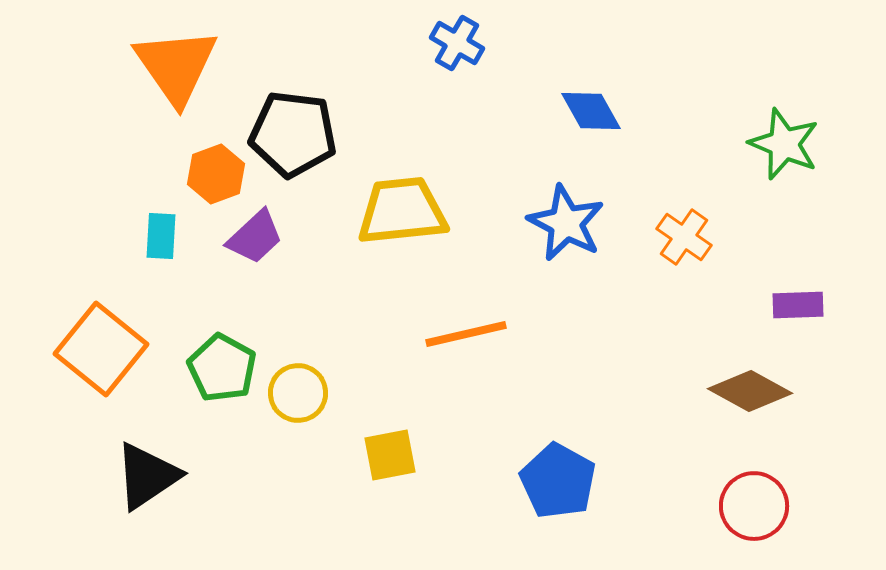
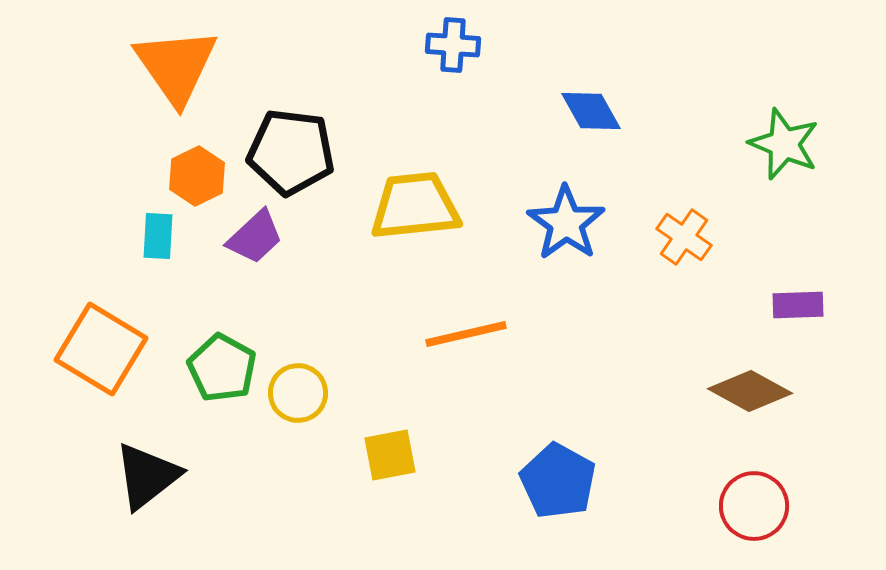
blue cross: moved 4 px left, 2 px down; rotated 26 degrees counterclockwise
black pentagon: moved 2 px left, 18 px down
orange hexagon: moved 19 px left, 2 px down; rotated 6 degrees counterclockwise
yellow trapezoid: moved 13 px right, 5 px up
blue star: rotated 8 degrees clockwise
cyan rectangle: moved 3 px left
orange square: rotated 8 degrees counterclockwise
black triangle: rotated 4 degrees counterclockwise
